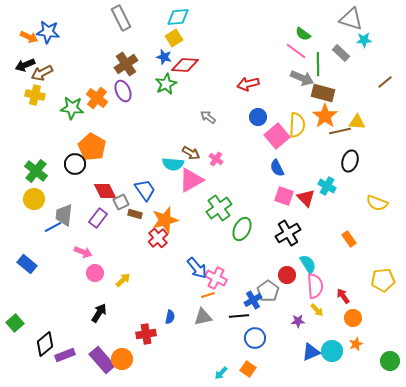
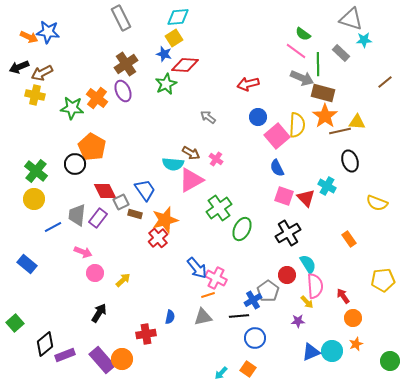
blue star at (164, 57): moved 3 px up
black arrow at (25, 65): moved 6 px left, 2 px down
black ellipse at (350, 161): rotated 35 degrees counterclockwise
gray trapezoid at (64, 215): moved 13 px right
yellow arrow at (317, 310): moved 10 px left, 8 px up
